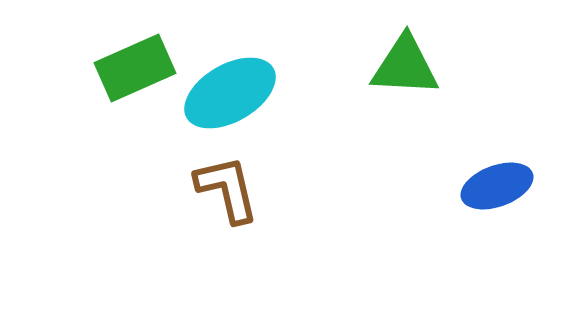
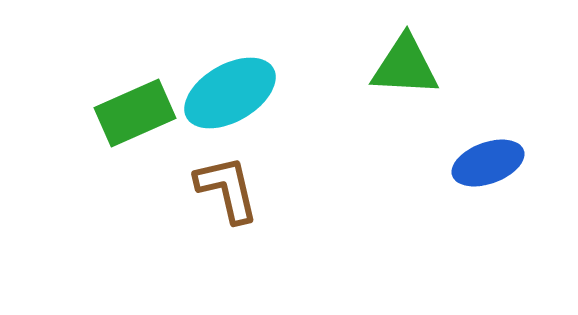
green rectangle: moved 45 px down
blue ellipse: moved 9 px left, 23 px up
